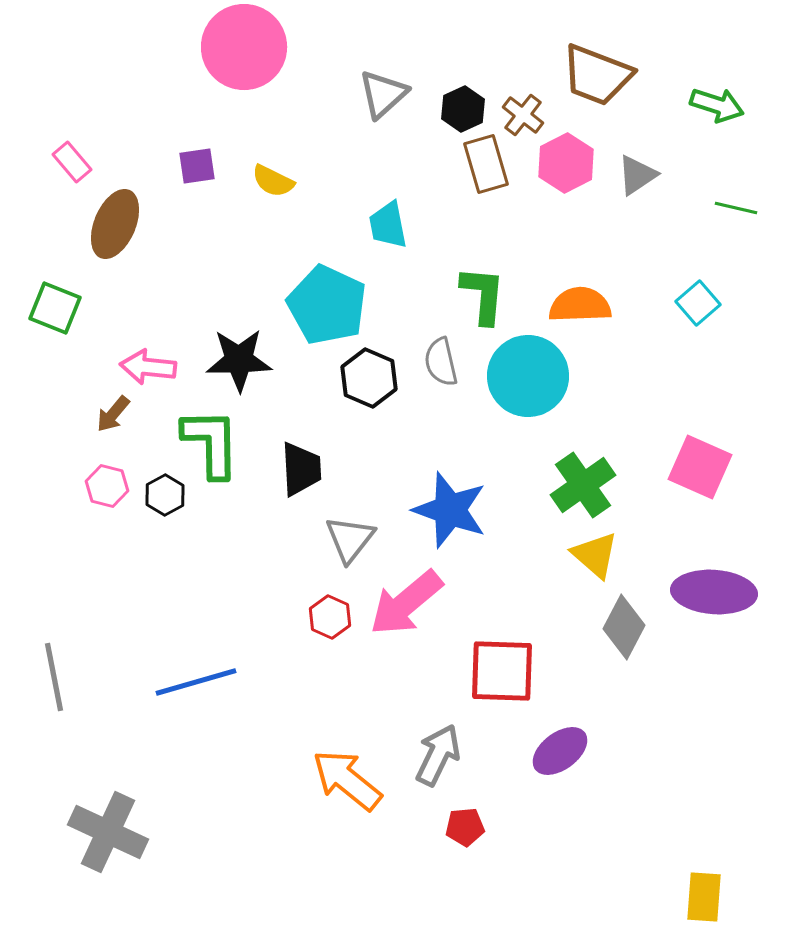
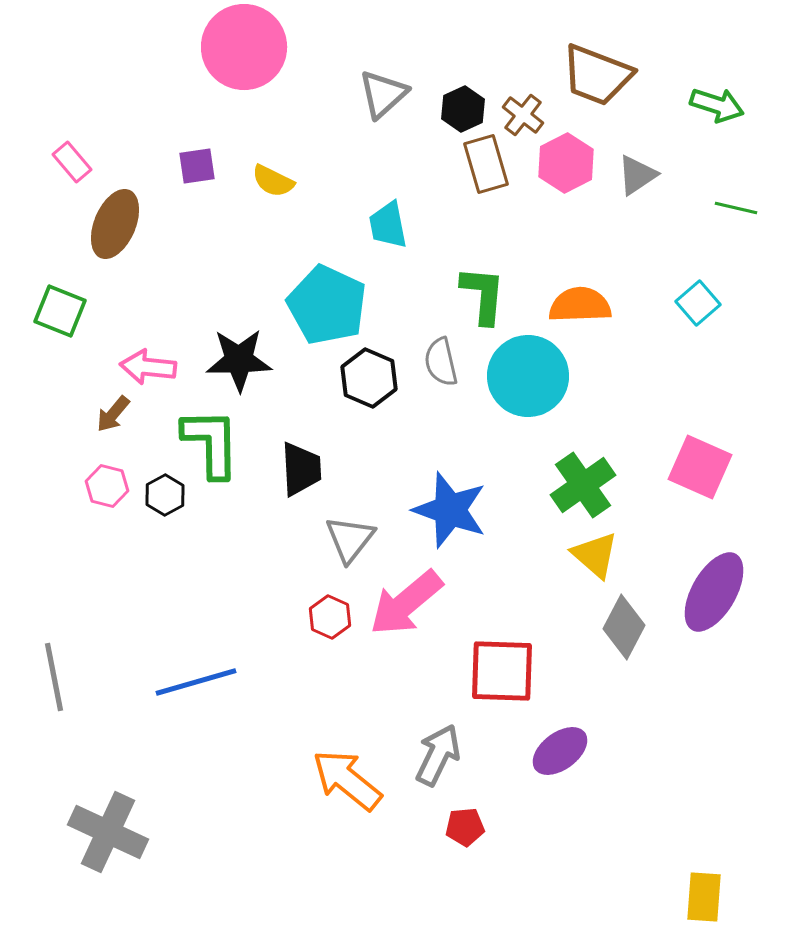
green square at (55, 308): moved 5 px right, 3 px down
purple ellipse at (714, 592): rotated 64 degrees counterclockwise
